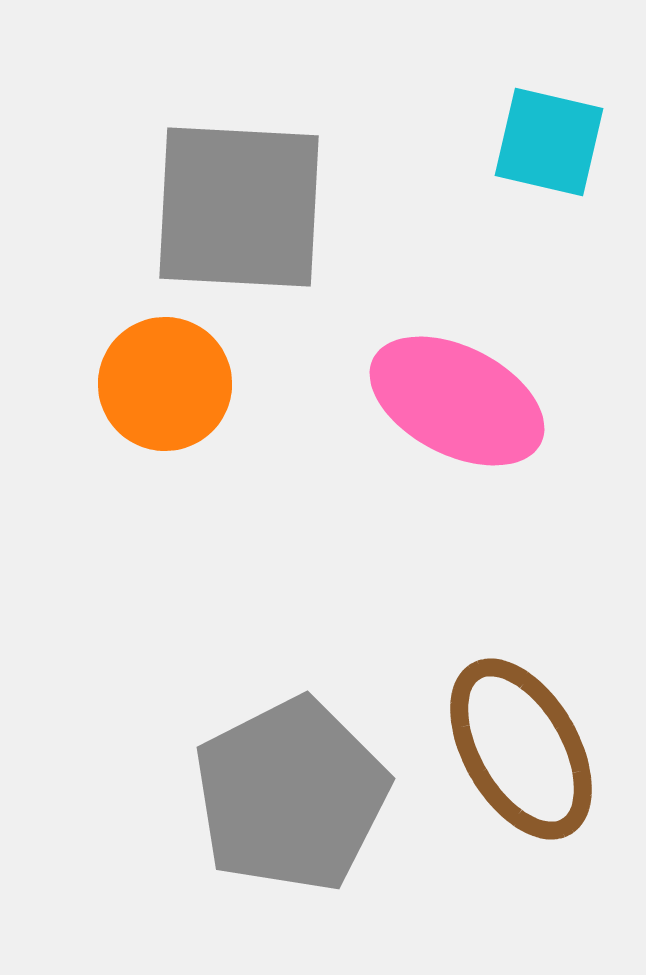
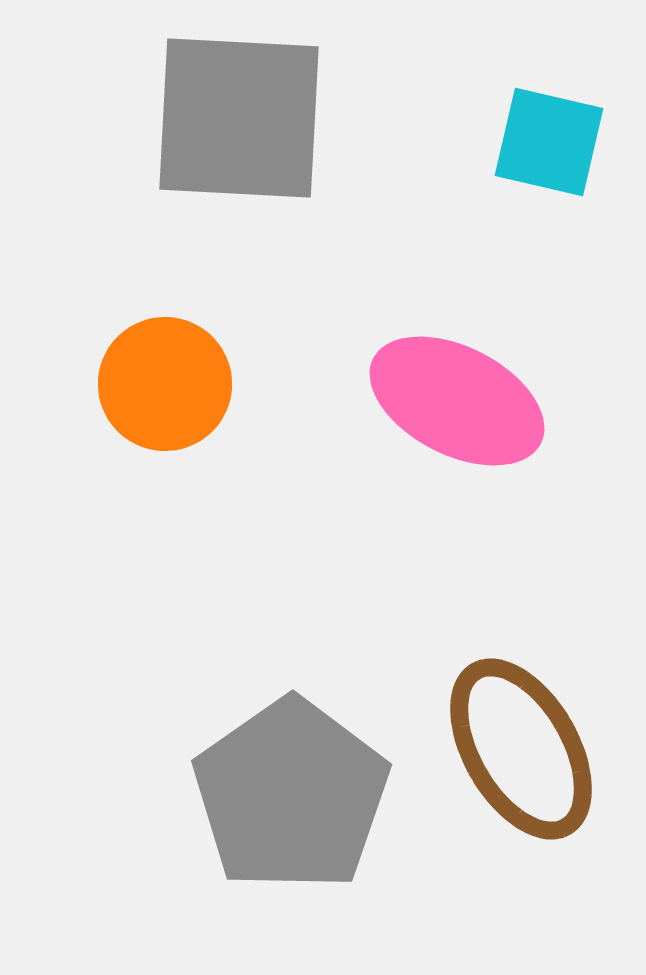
gray square: moved 89 px up
gray pentagon: rotated 8 degrees counterclockwise
